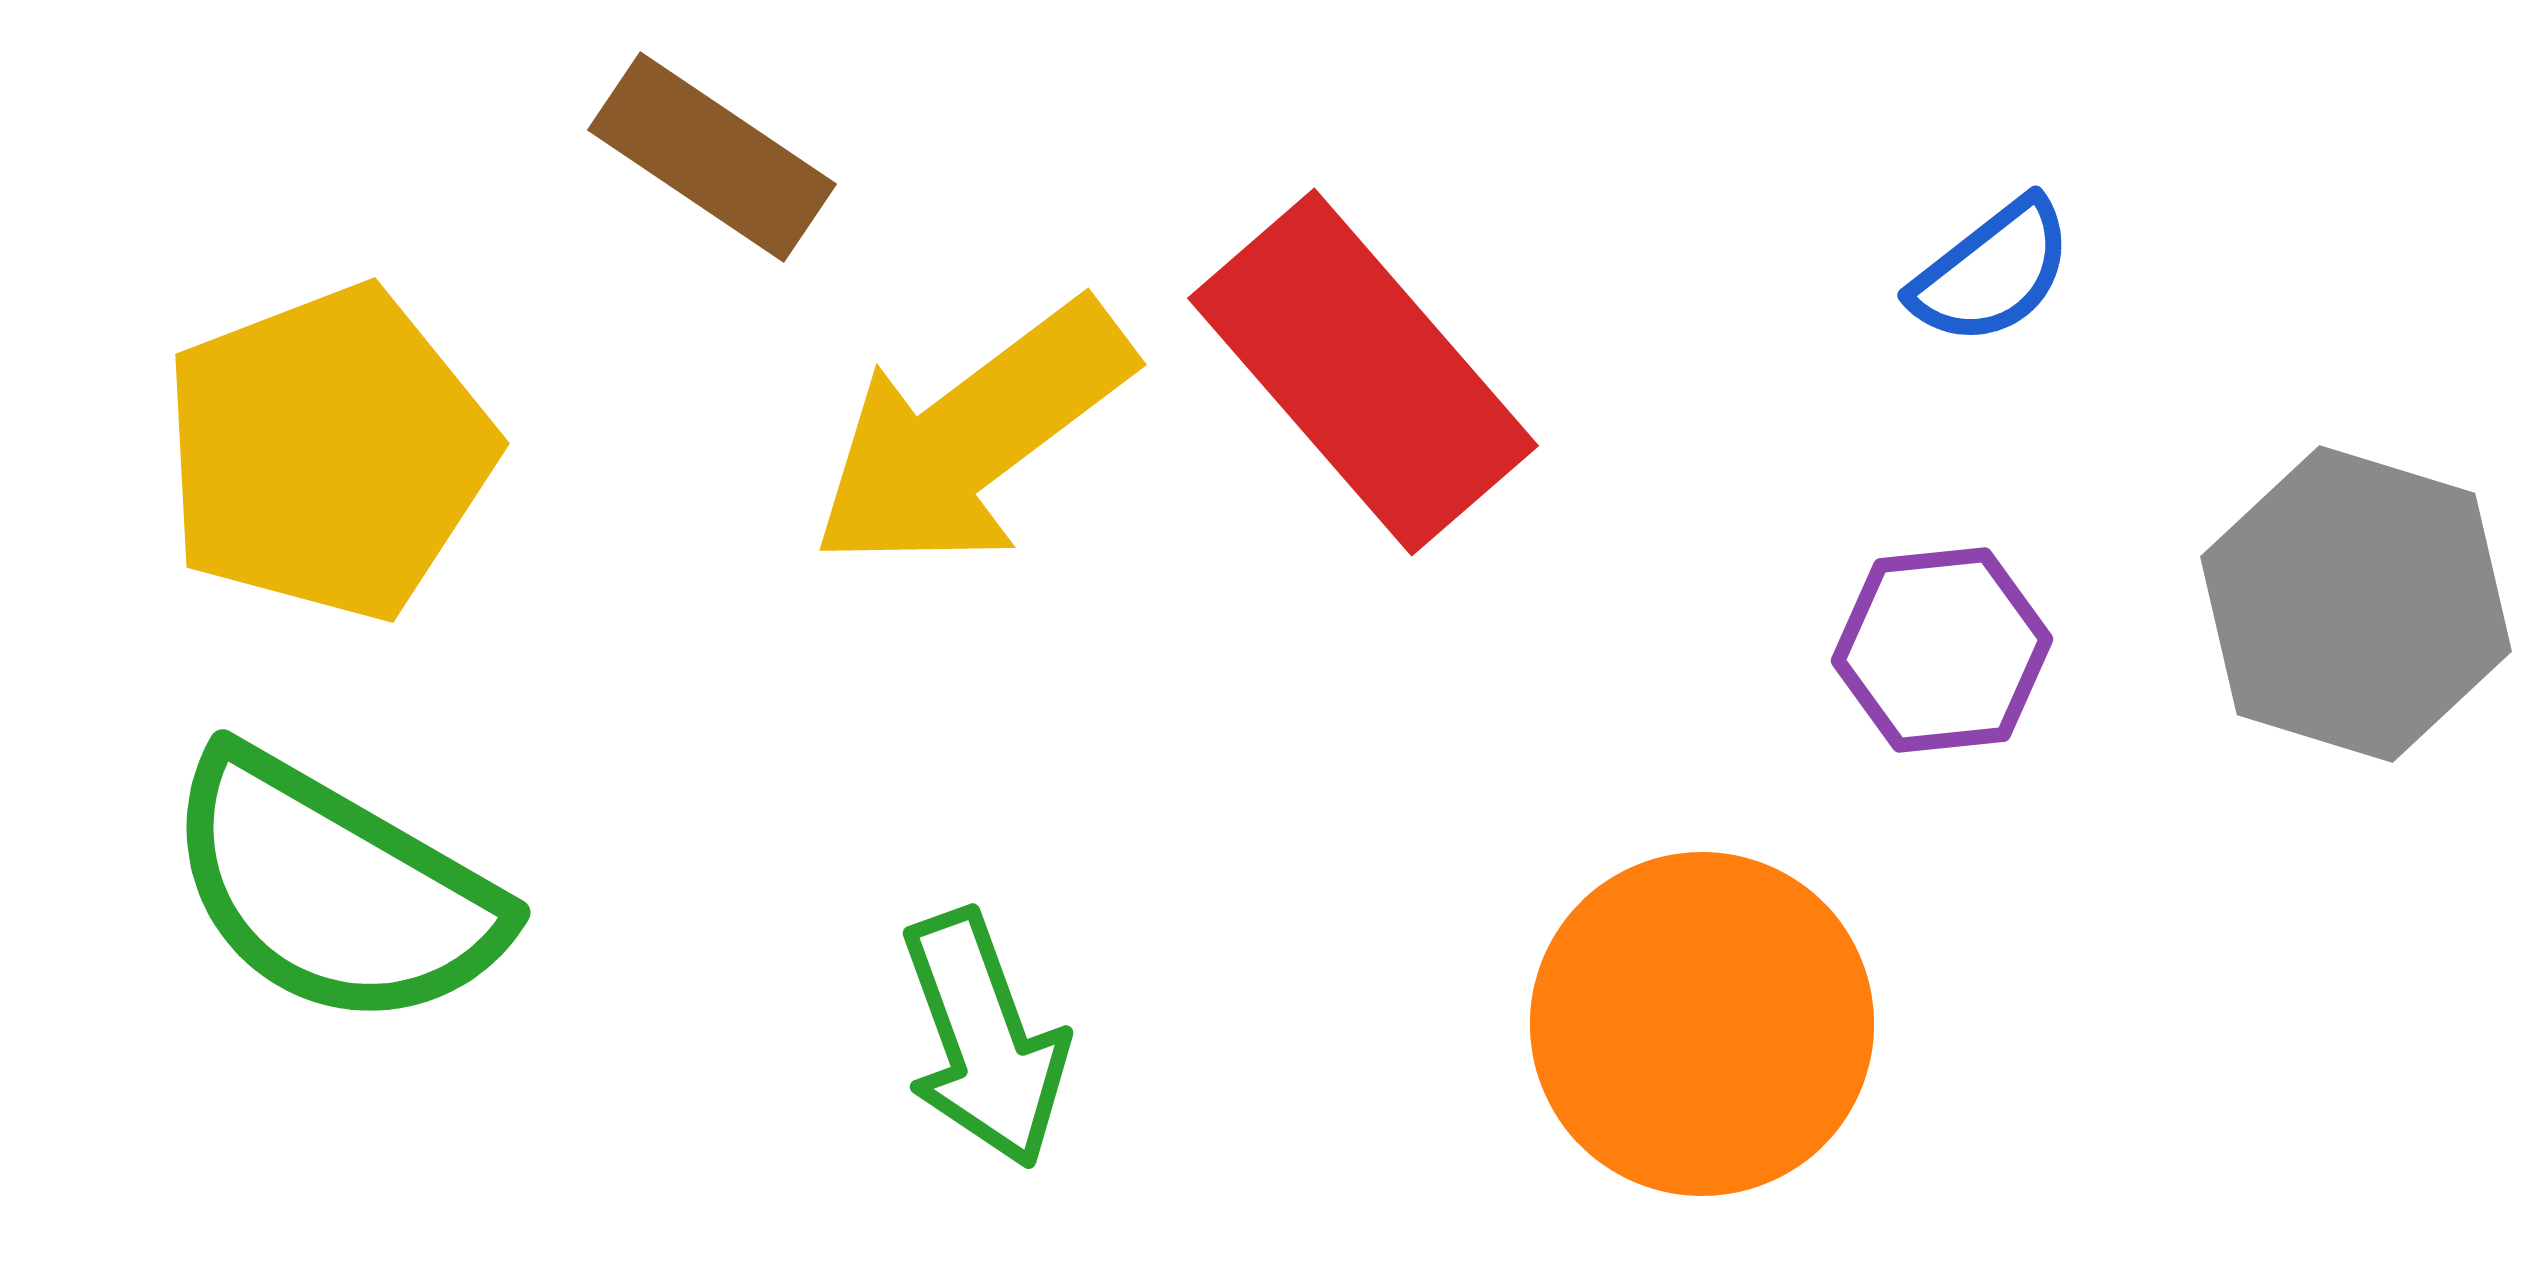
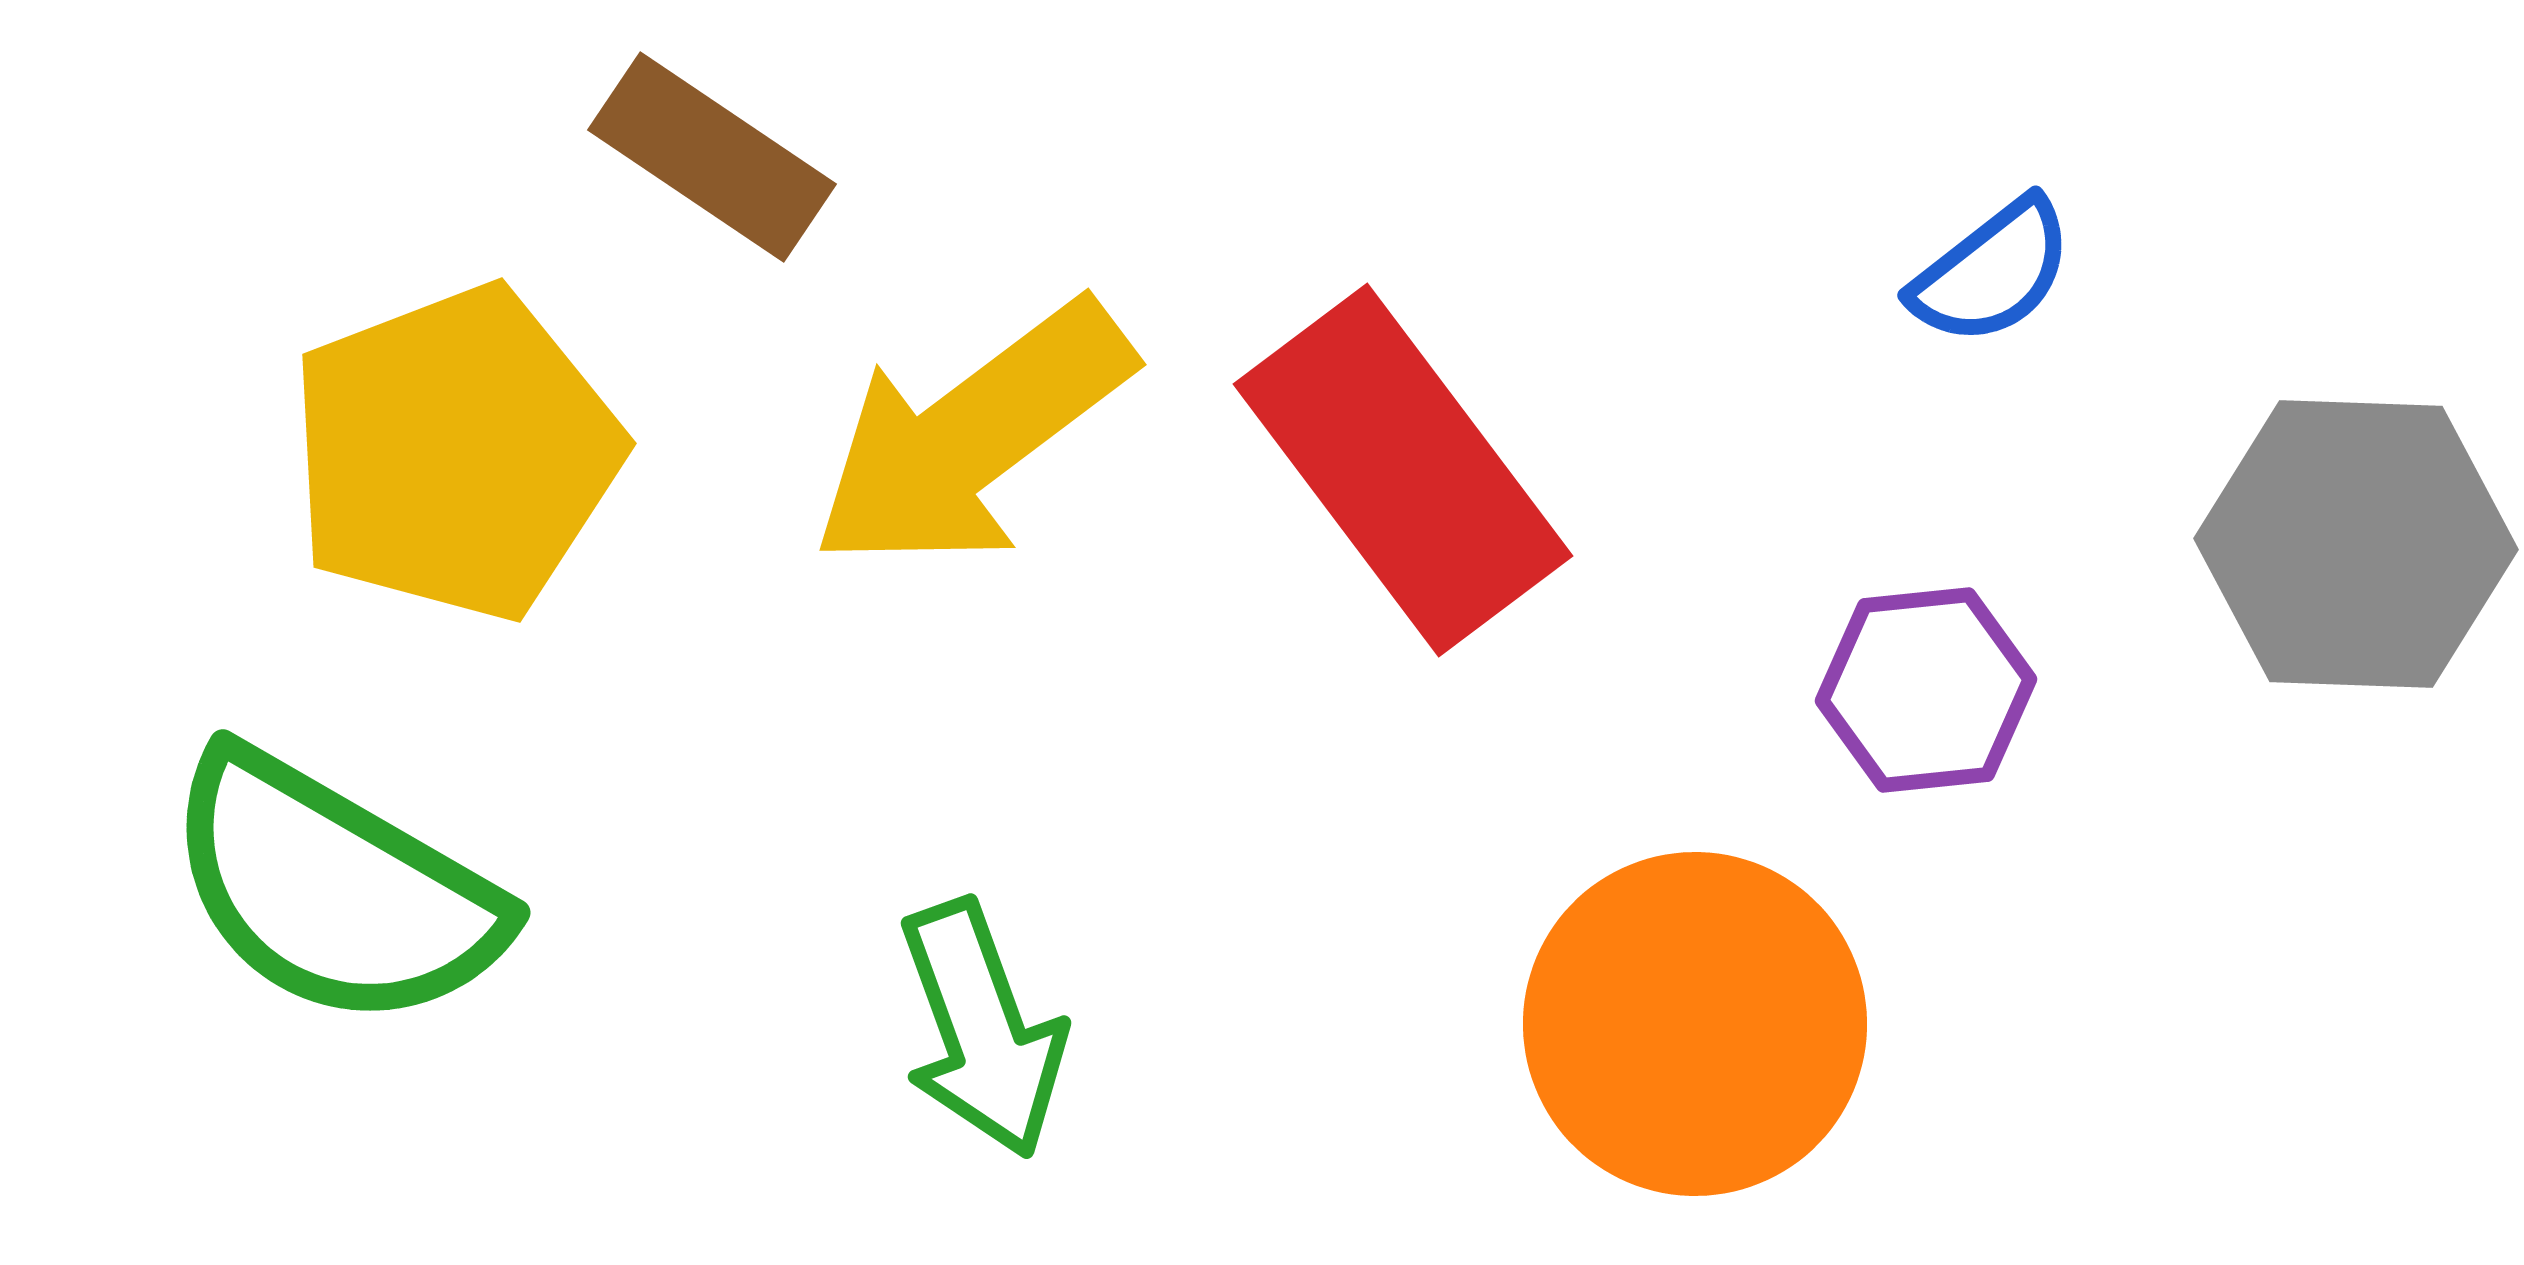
red rectangle: moved 40 px right, 98 px down; rotated 4 degrees clockwise
yellow pentagon: moved 127 px right
gray hexagon: moved 60 px up; rotated 15 degrees counterclockwise
purple hexagon: moved 16 px left, 40 px down
orange circle: moved 7 px left
green arrow: moved 2 px left, 10 px up
